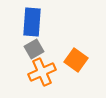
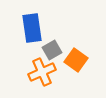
blue rectangle: moved 6 px down; rotated 12 degrees counterclockwise
gray square: moved 18 px right, 1 px down
